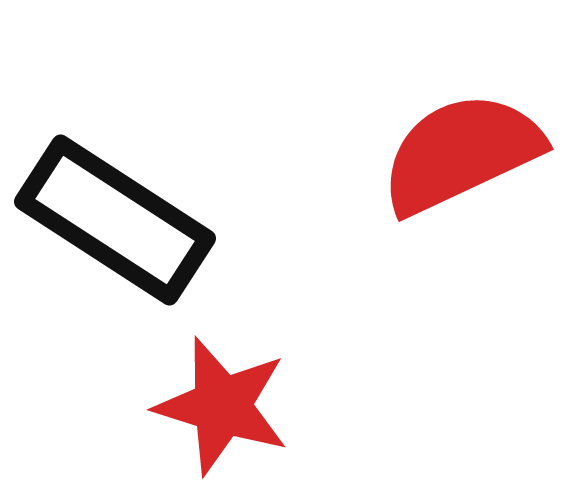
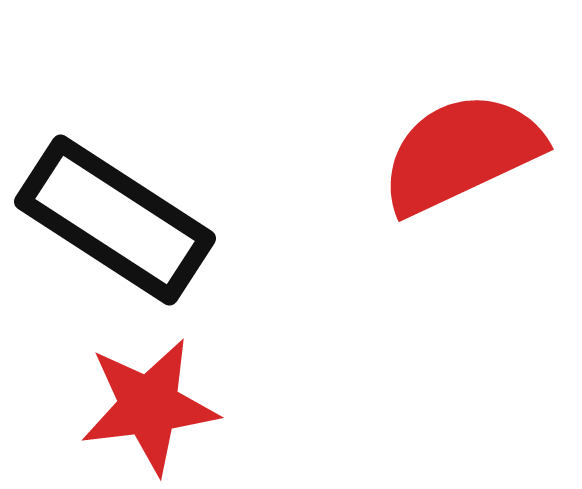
red star: moved 73 px left; rotated 24 degrees counterclockwise
